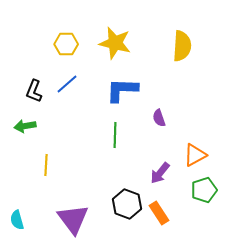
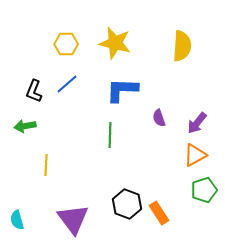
green line: moved 5 px left
purple arrow: moved 37 px right, 50 px up
